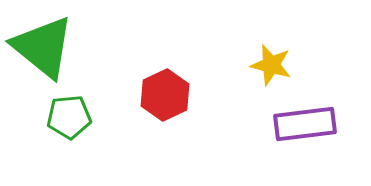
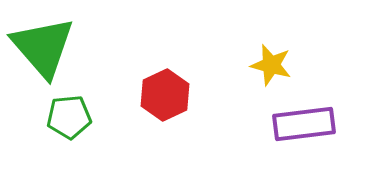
green triangle: rotated 10 degrees clockwise
purple rectangle: moved 1 px left
